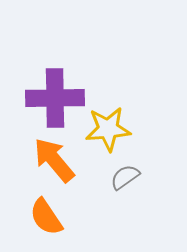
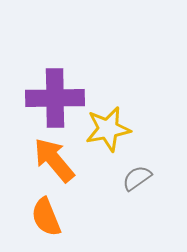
yellow star: rotated 6 degrees counterclockwise
gray semicircle: moved 12 px right, 1 px down
orange semicircle: rotated 12 degrees clockwise
